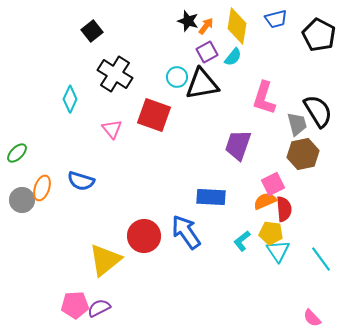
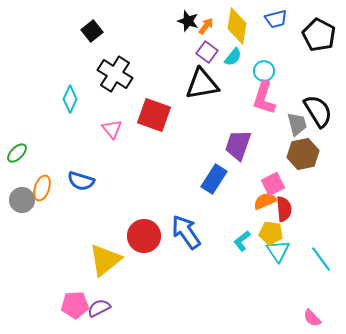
purple square: rotated 25 degrees counterclockwise
cyan circle: moved 87 px right, 6 px up
blue rectangle: moved 3 px right, 18 px up; rotated 60 degrees counterclockwise
